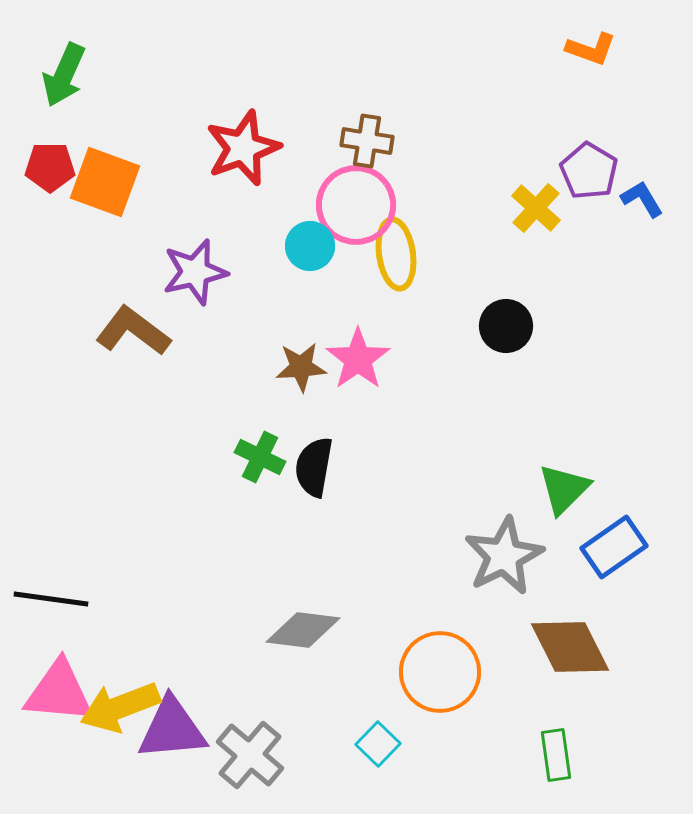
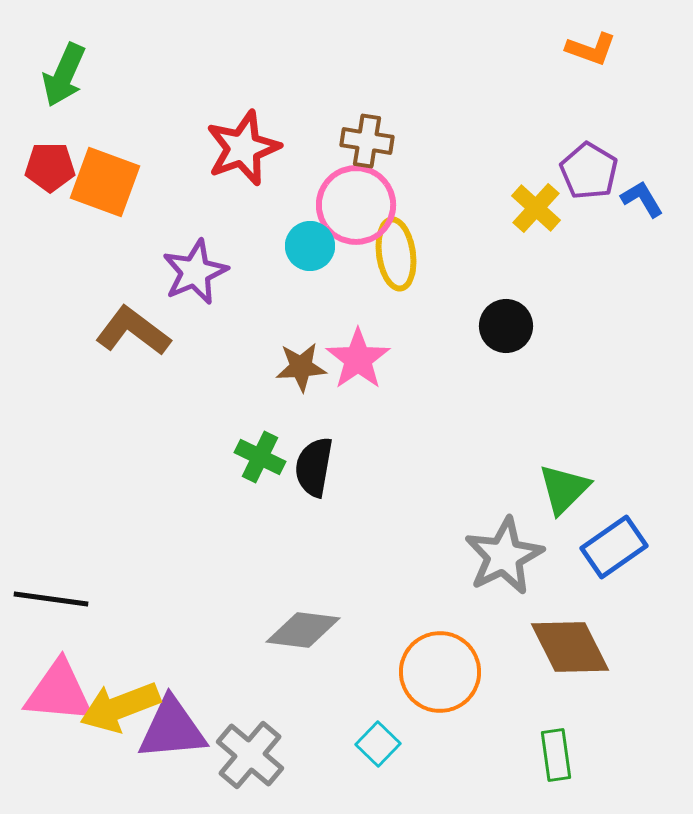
purple star: rotated 10 degrees counterclockwise
